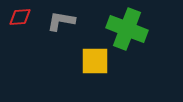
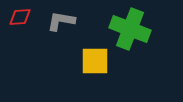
green cross: moved 3 px right
